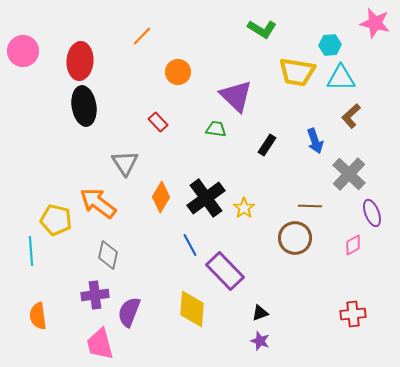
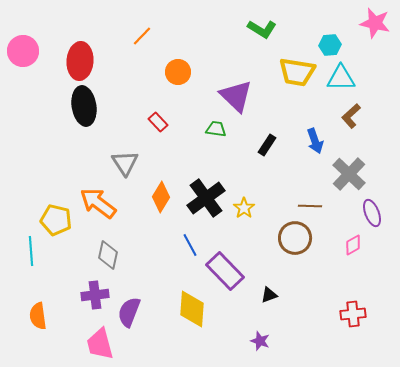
black triangle: moved 9 px right, 18 px up
